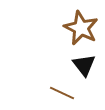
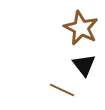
brown line: moved 3 px up
